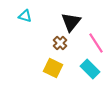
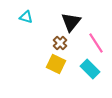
cyan triangle: moved 1 px right, 1 px down
yellow square: moved 3 px right, 4 px up
